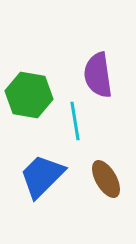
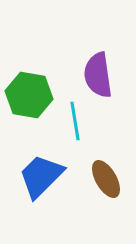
blue trapezoid: moved 1 px left
